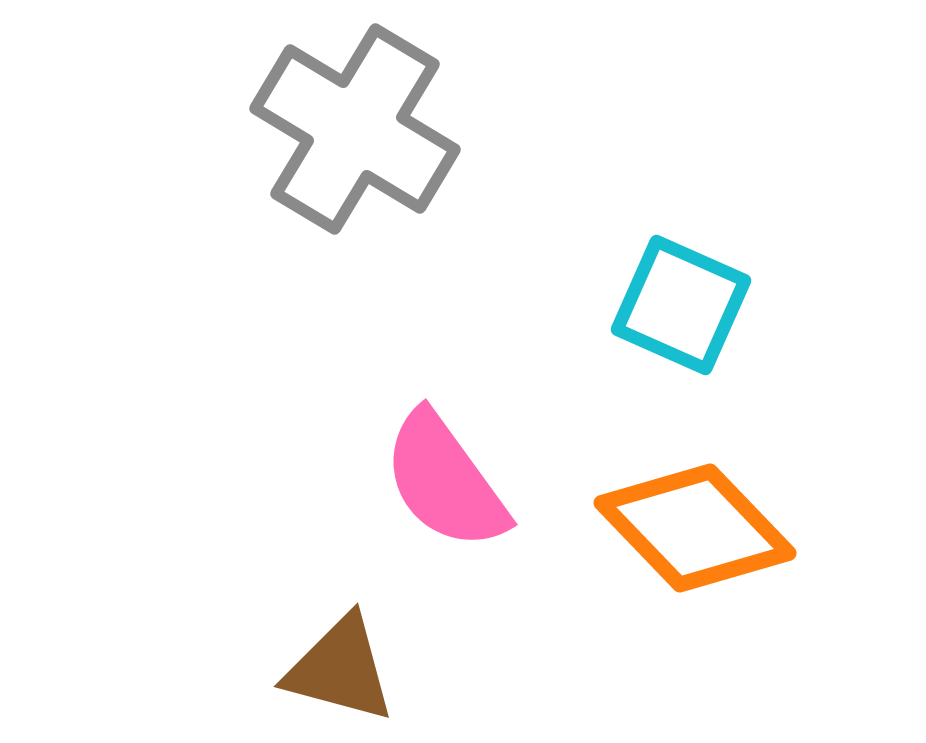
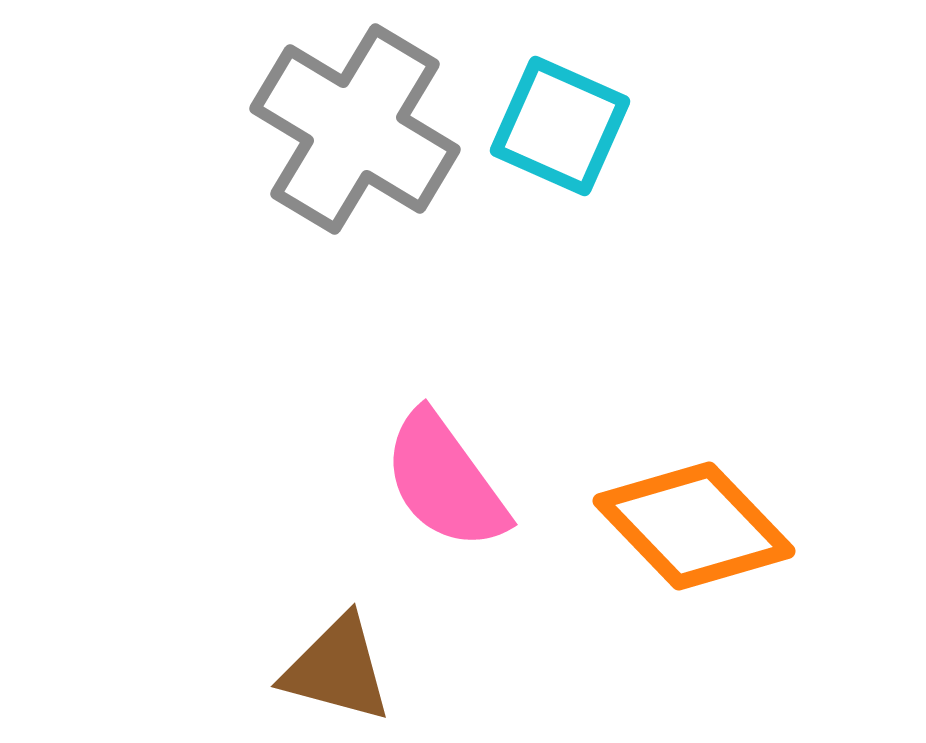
cyan square: moved 121 px left, 179 px up
orange diamond: moved 1 px left, 2 px up
brown triangle: moved 3 px left
